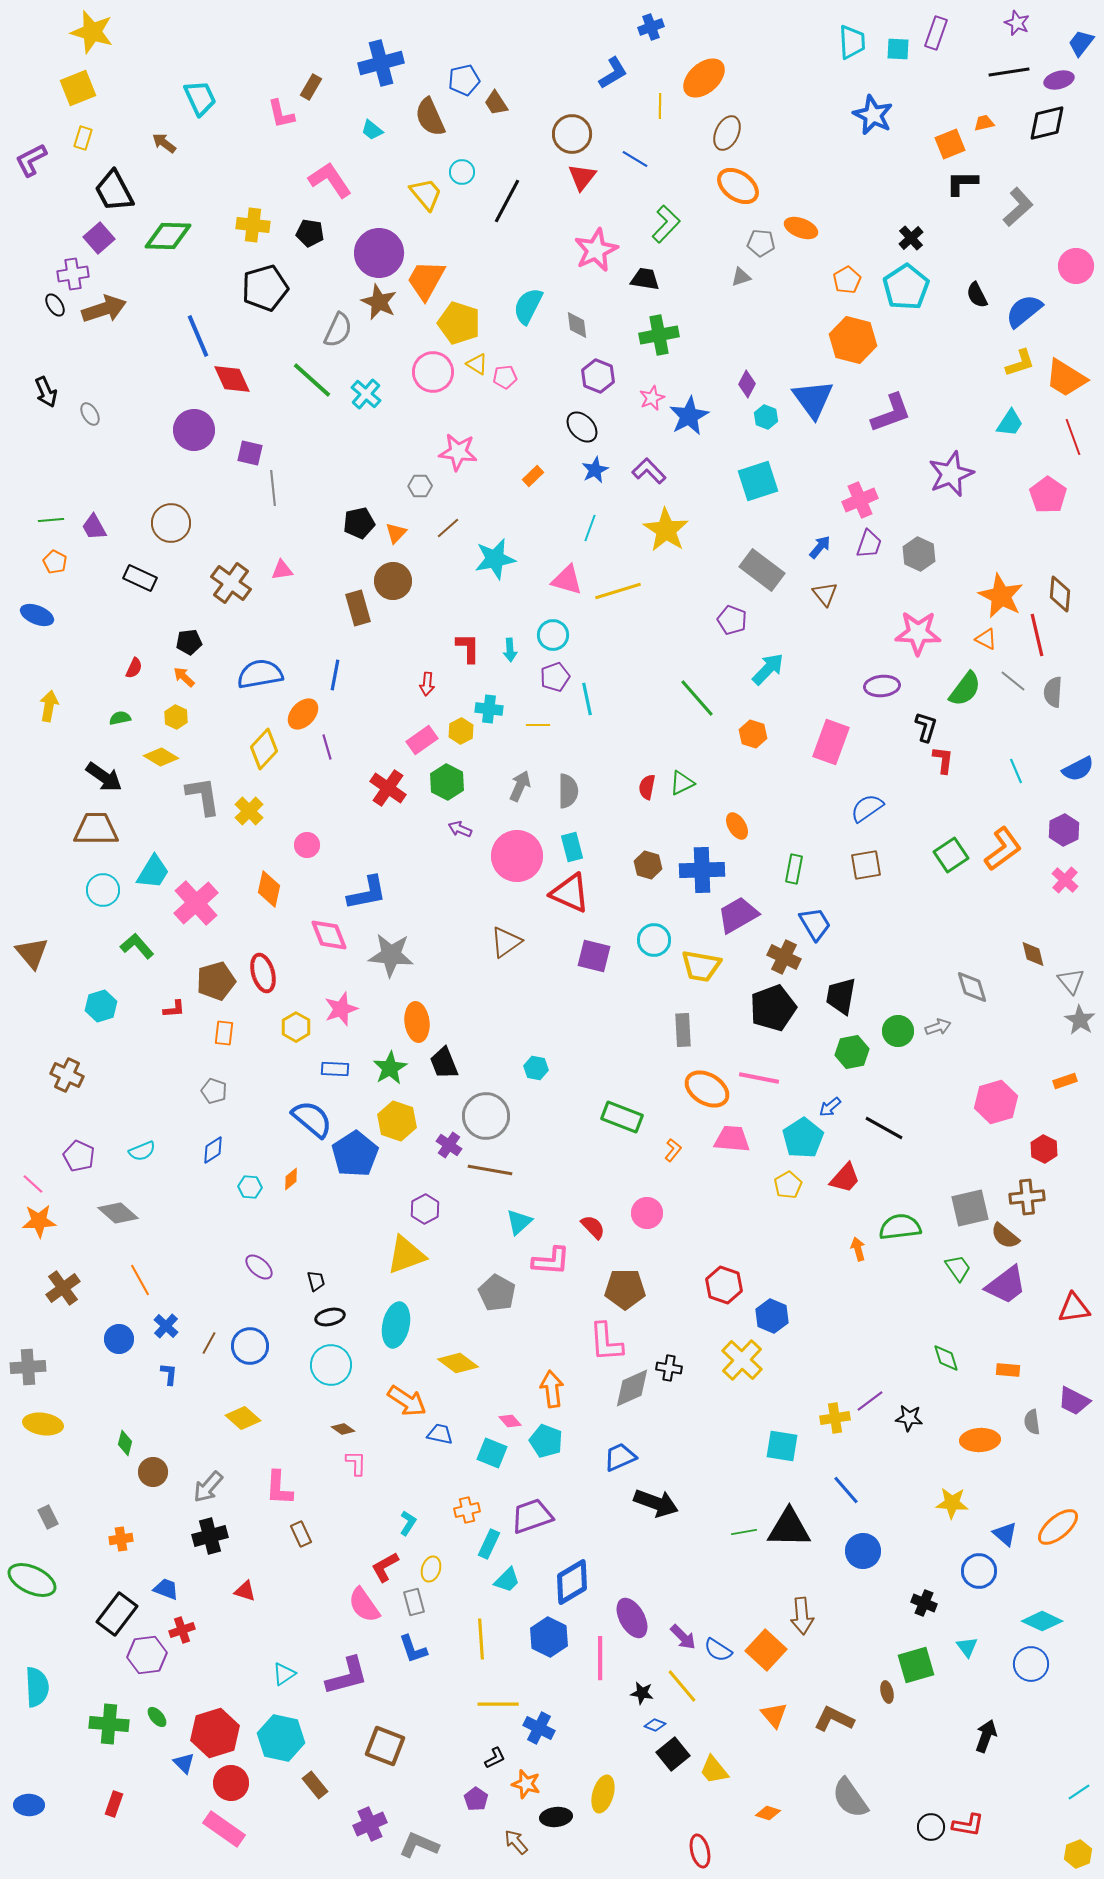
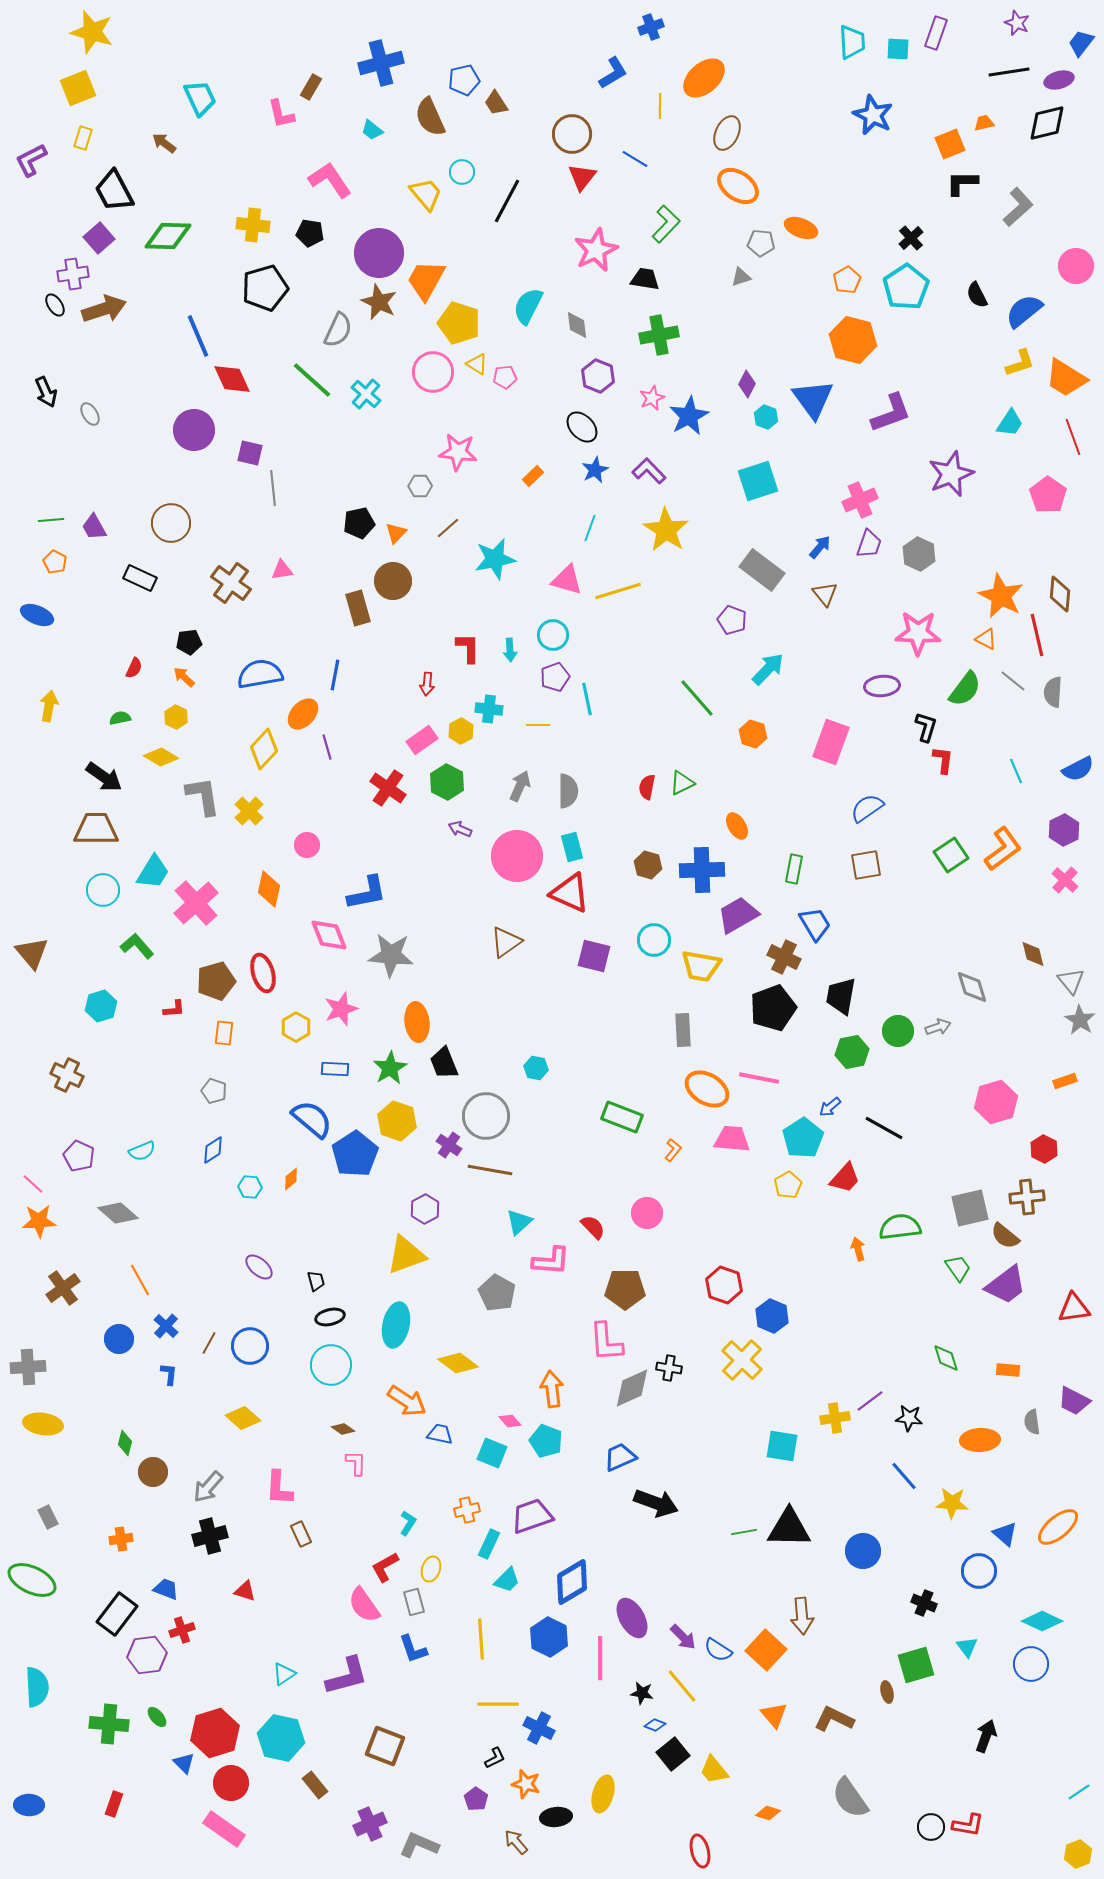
blue line at (846, 1490): moved 58 px right, 14 px up
